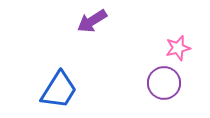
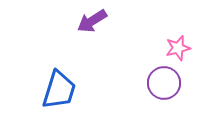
blue trapezoid: rotated 15 degrees counterclockwise
